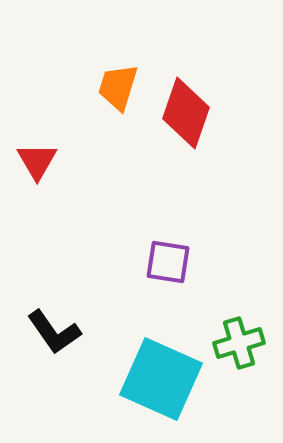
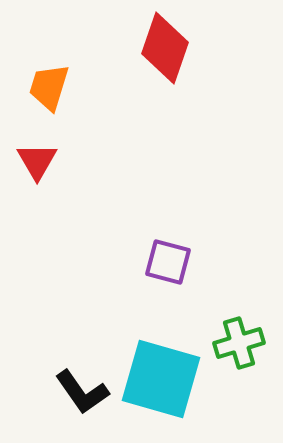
orange trapezoid: moved 69 px left
red diamond: moved 21 px left, 65 px up
purple square: rotated 6 degrees clockwise
black L-shape: moved 28 px right, 60 px down
cyan square: rotated 8 degrees counterclockwise
